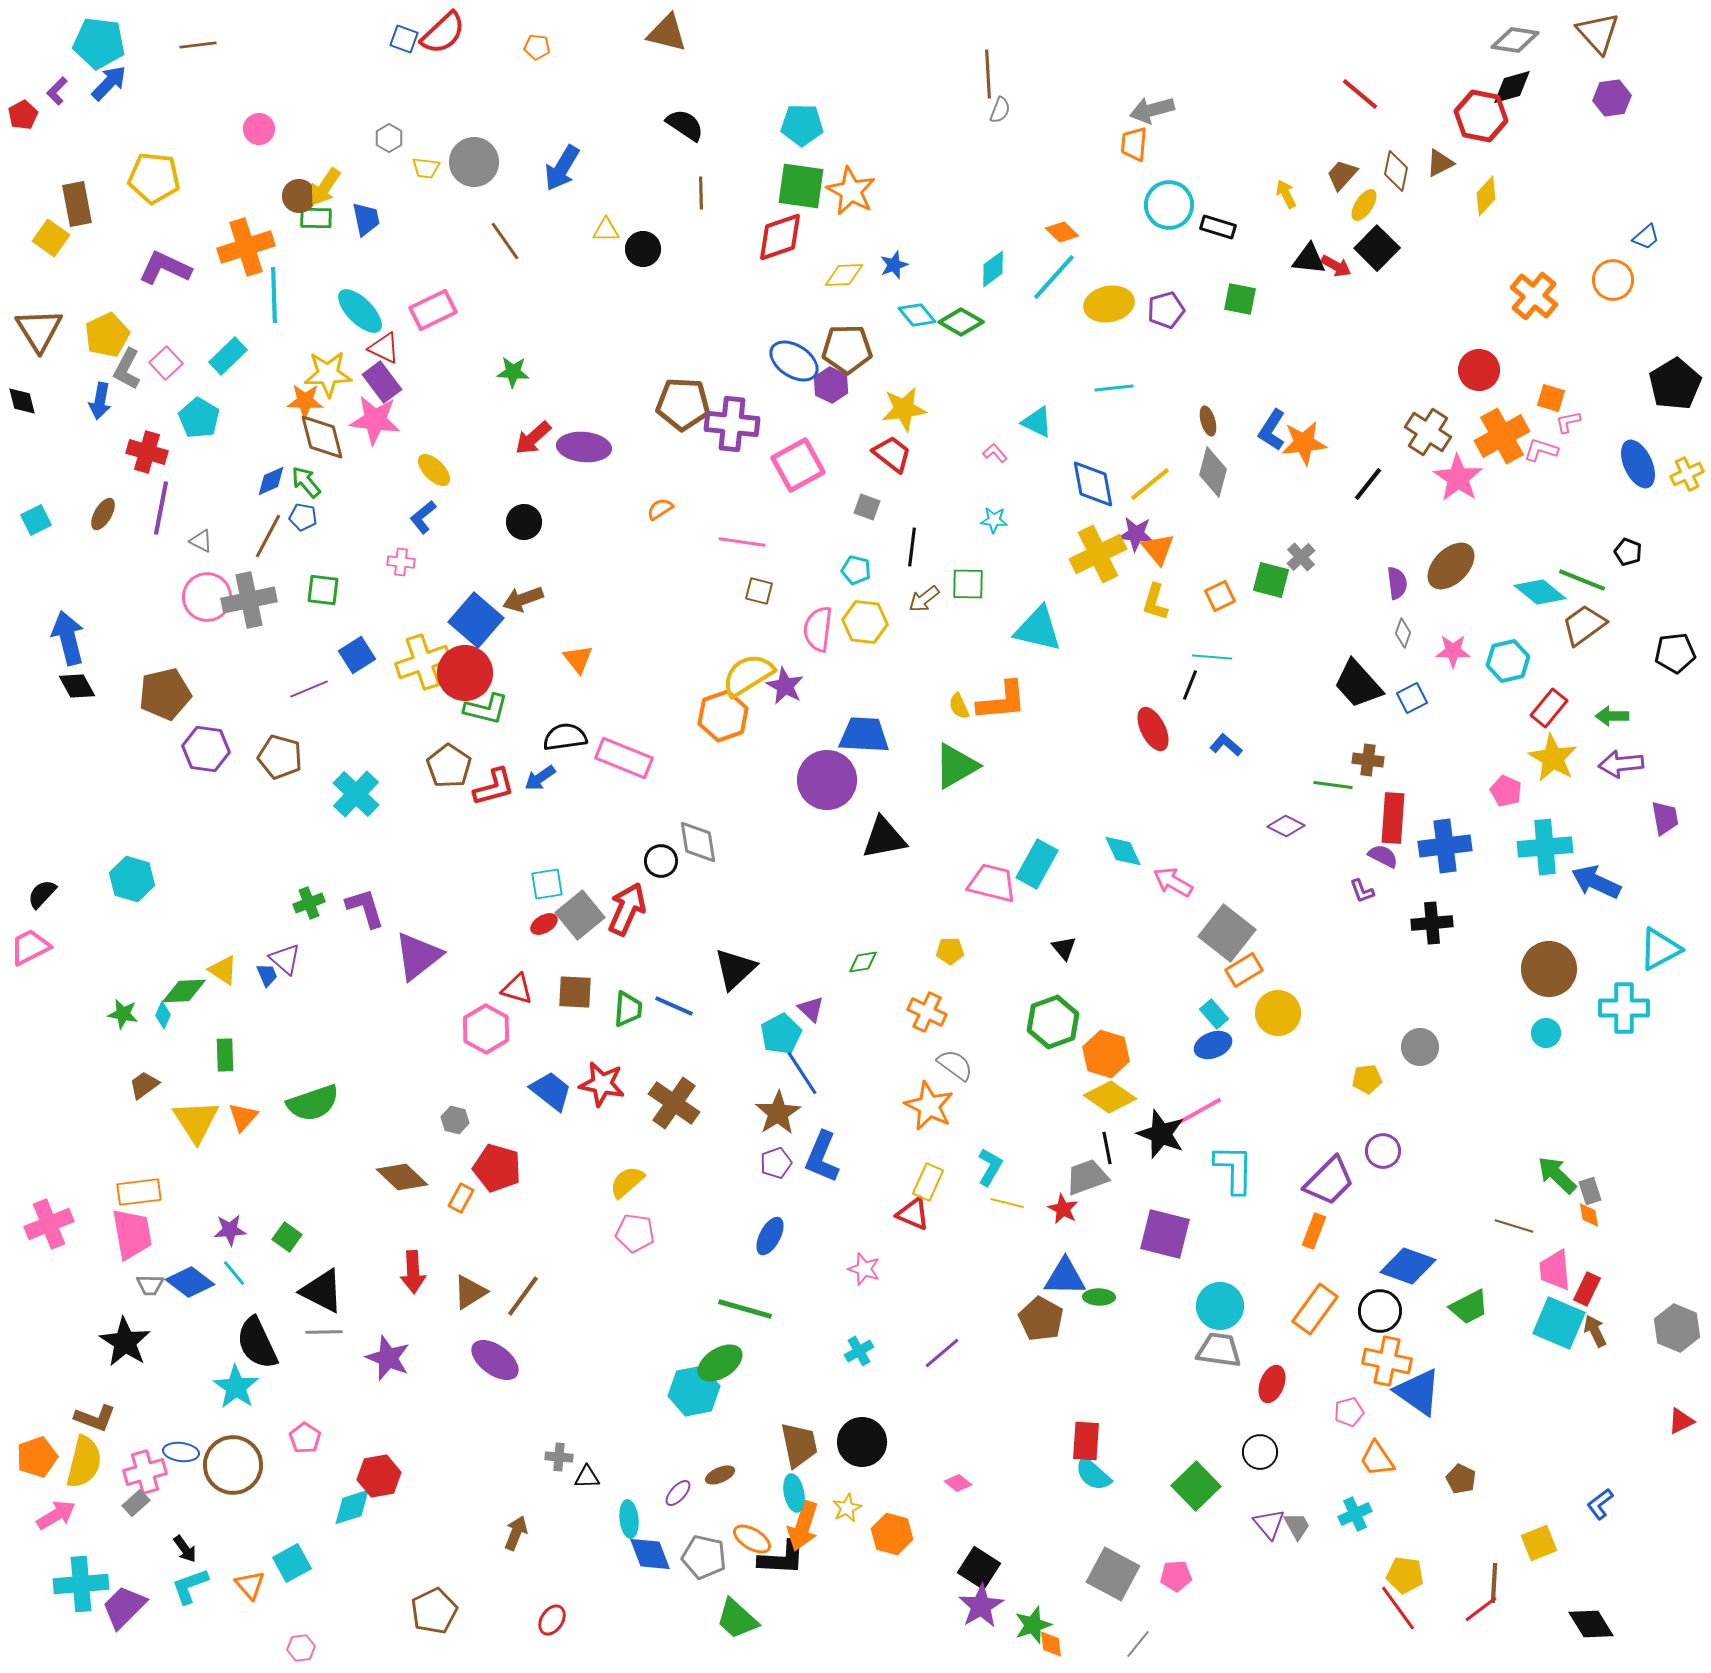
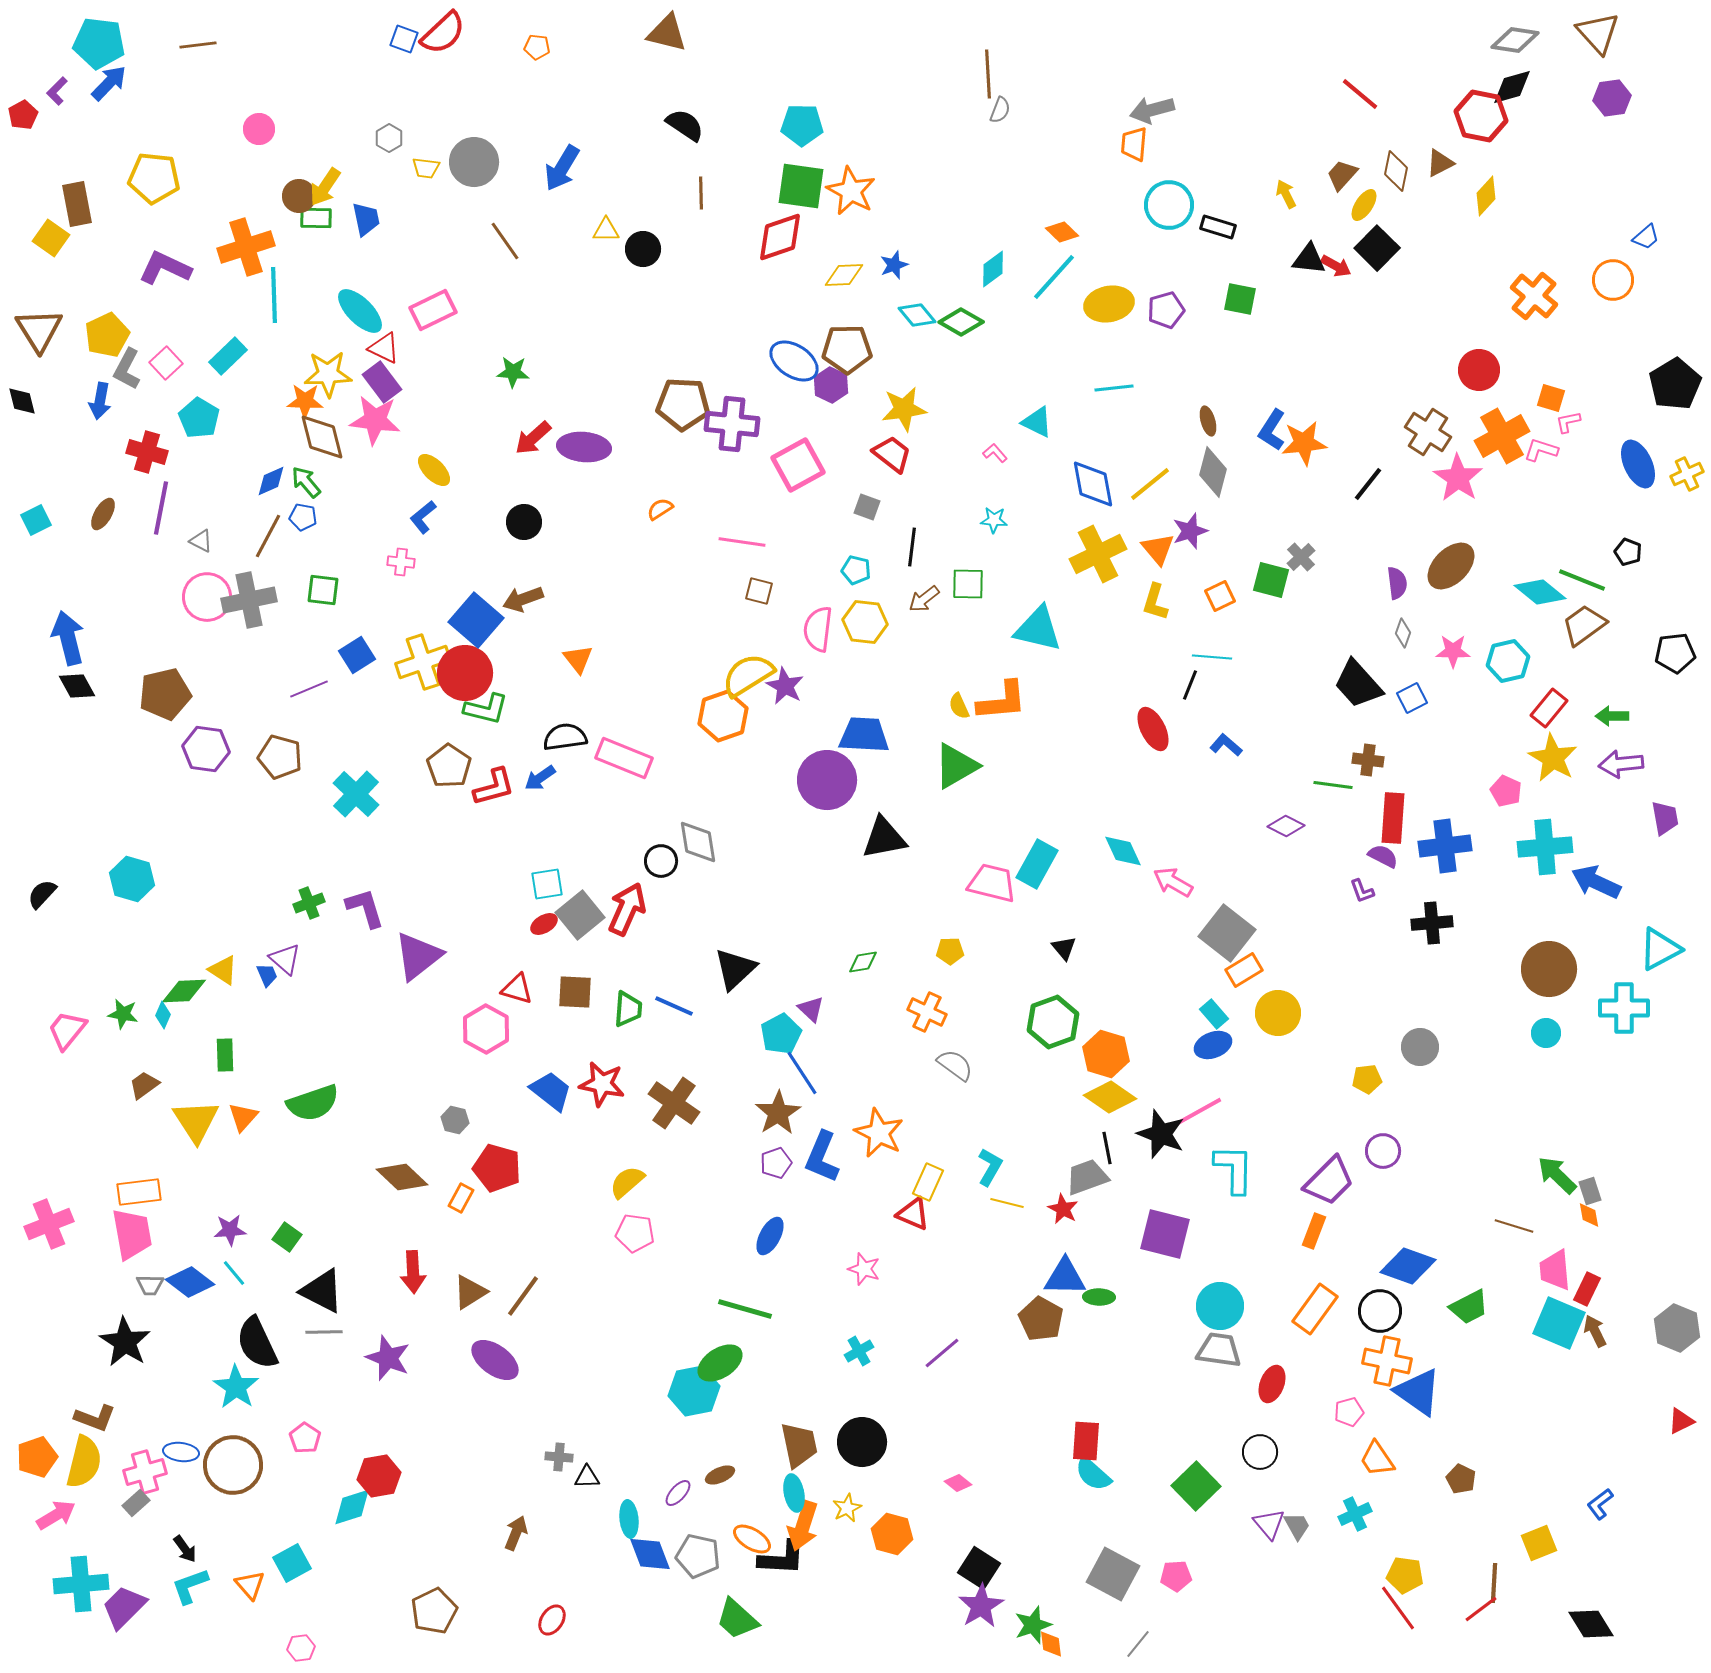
purple star at (1136, 534): moved 54 px right, 3 px up; rotated 24 degrees counterclockwise
pink trapezoid at (30, 947): moved 37 px right, 83 px down; rotated 24 degrees counterclockwise
orange star at (929, 1106): moved 50 px left, 27 px down
gray pentagon at (704, 1557): moved 6 px left, 1 px up
